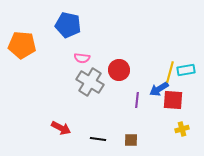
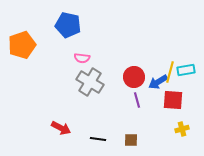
orange pentagon: rotated 24 degrees counterclockwise
red circle: moved 15 px right, 7 px down
blue arrow: moved 1 px left, 7 px up
purple line: rotated 21 degrees counterclockwise
